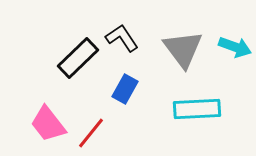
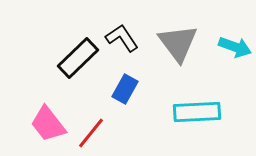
gray triangle: moved 5 px left, 6 px up
cyan rectangle: moved 3 px down
